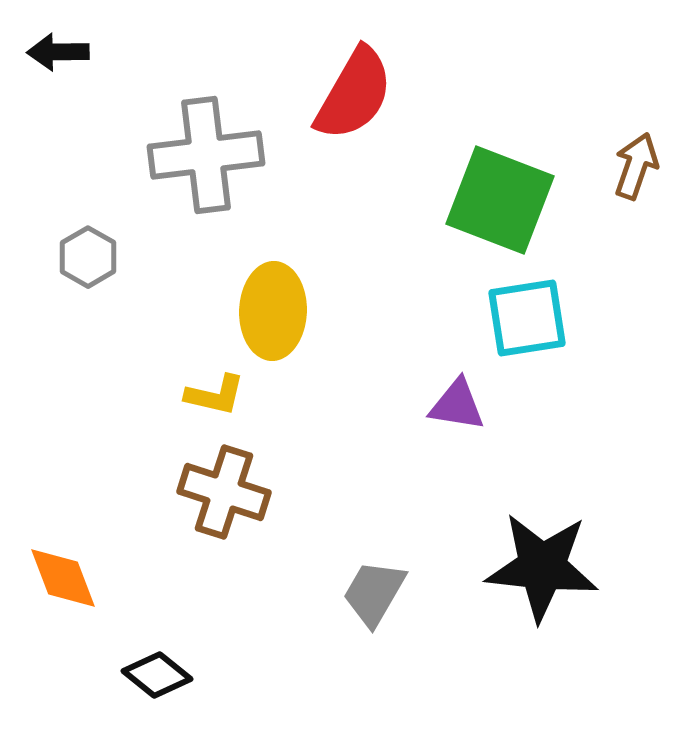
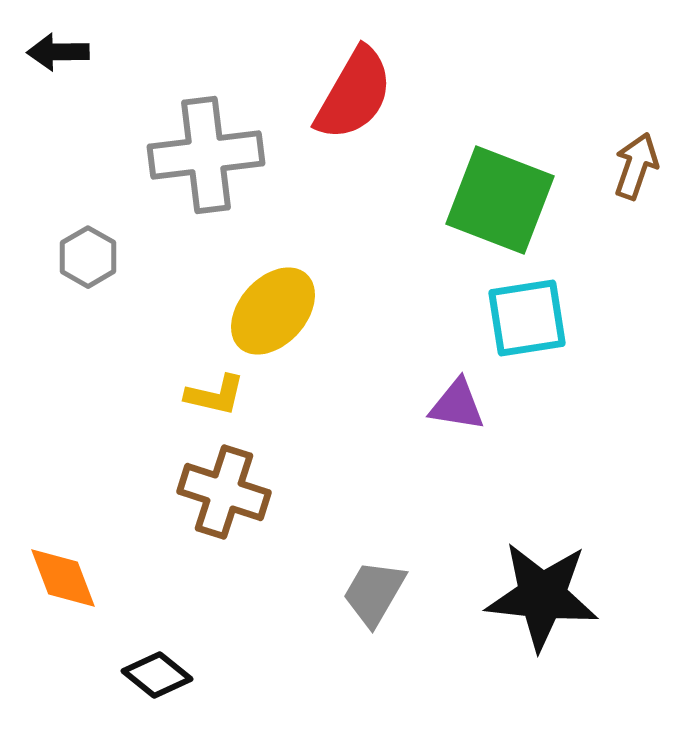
yellow ellipse: rotated 40 degrees clockwise
black star: moved 29 px down
